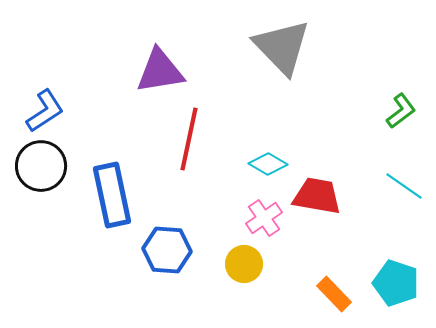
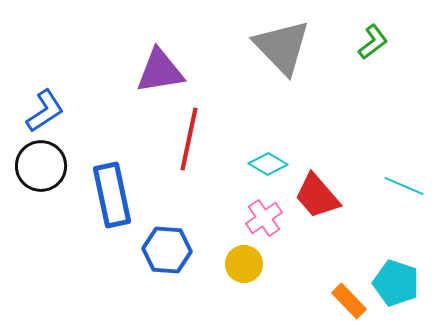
green L-shape: moved 28 px left, 69 px up
cyan line: rotated 12 degrees counterclockwise
red trapezoid: rotated 141 degrees counterclockwise
orange rectangle: moved 15 px right, 7 px down
